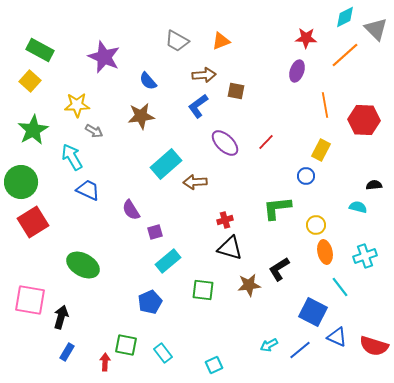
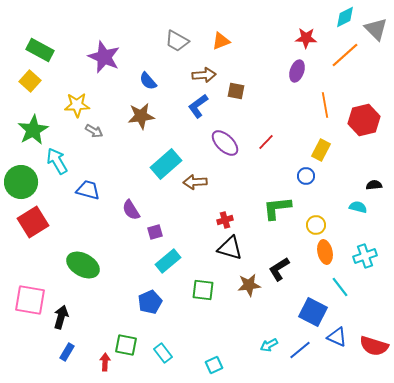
red hexagon at (364, 120): rotated 16 degrees counterclockwise
cyan arrow at (72, 157): moved 15 px left, 4 px down
blue trapezoid at (88, 190): rotated 10 degrees counterclockwise
